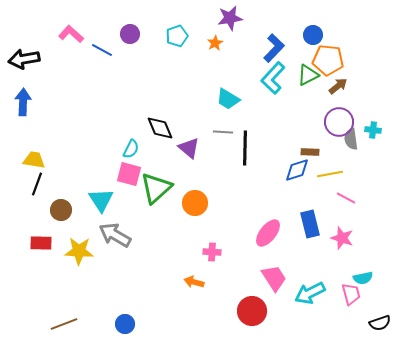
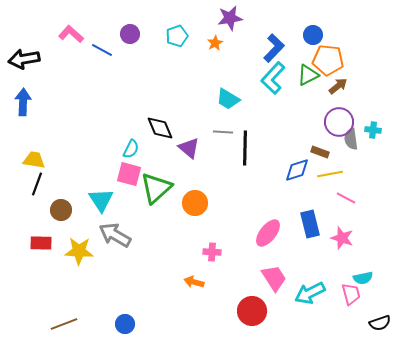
brown rectangle at (310, 152): moved 10 px right; rotated 18 degrees clockwise
